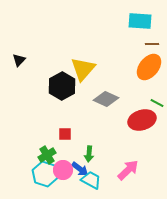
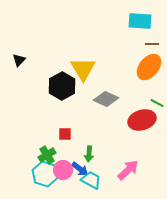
yellow triangle: rotated 12 degrees counterclockwise
